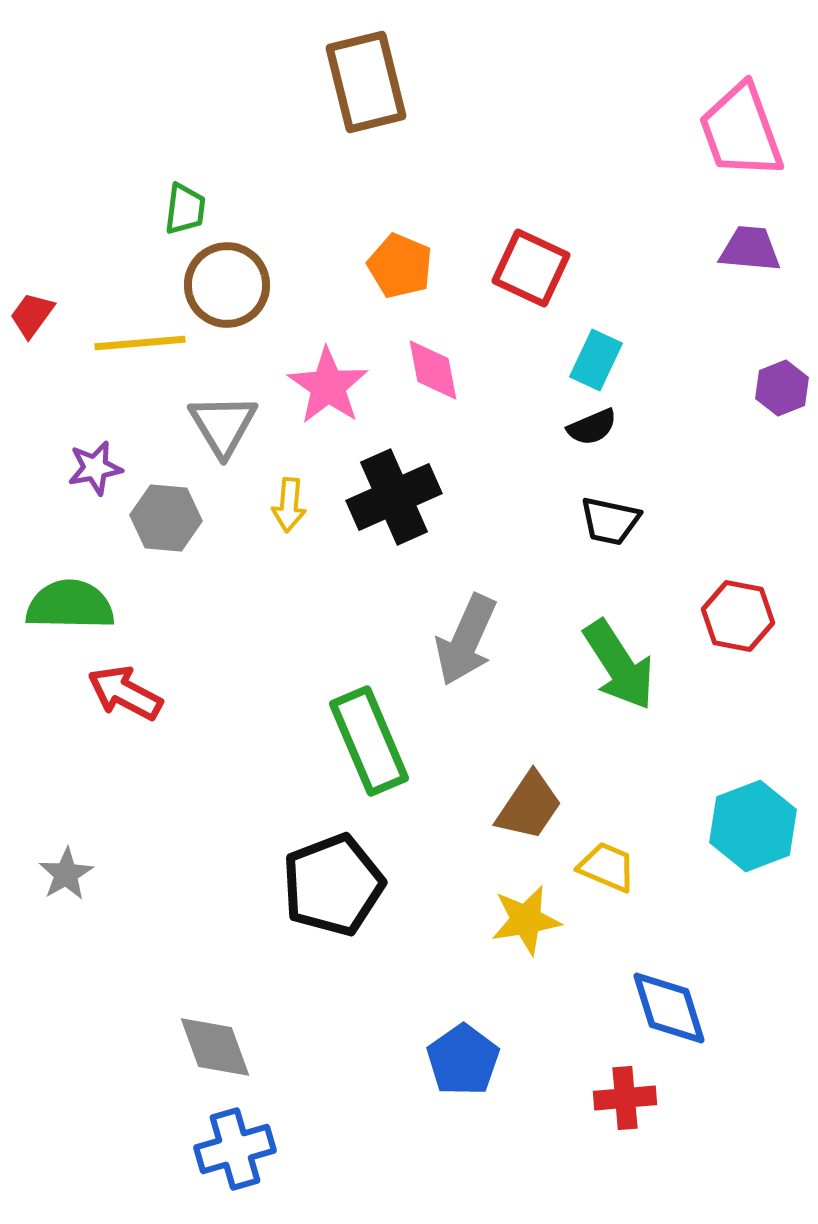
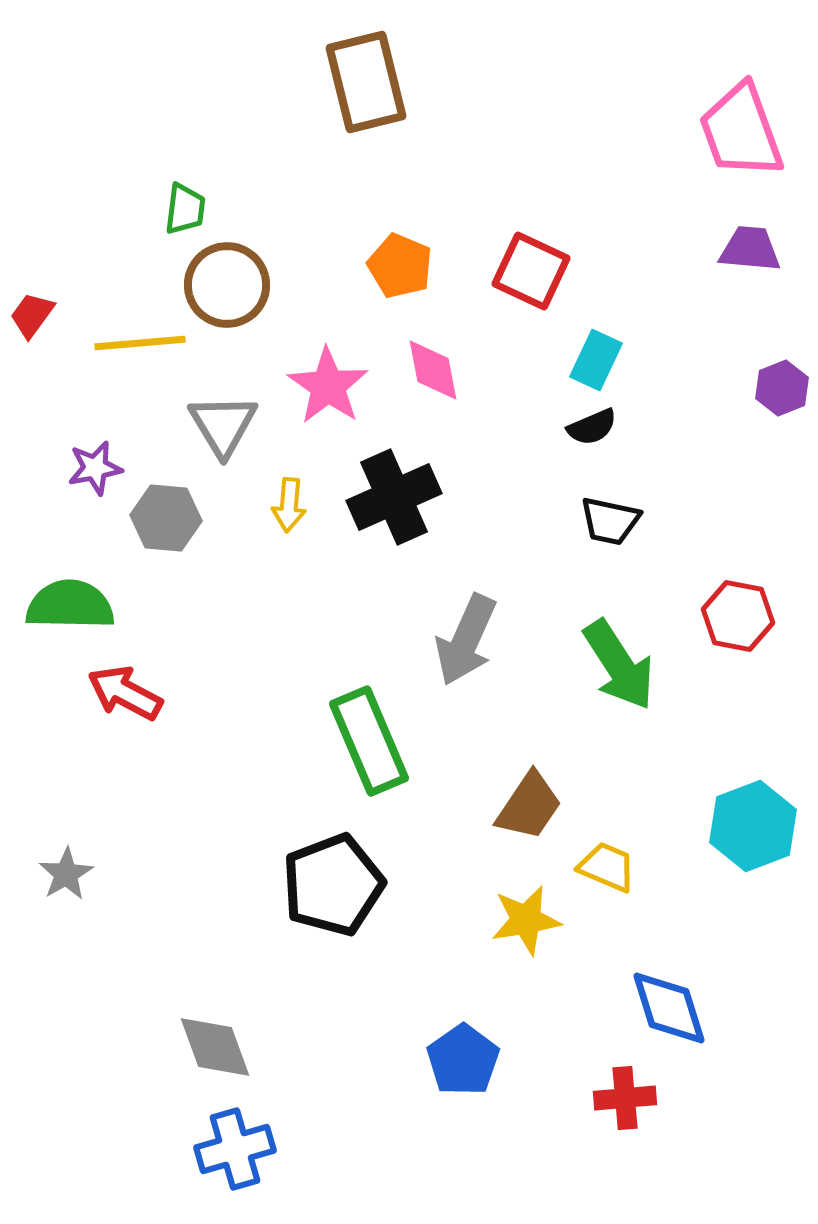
red square: moved 3 px down
